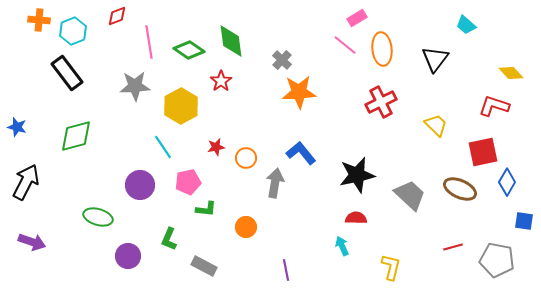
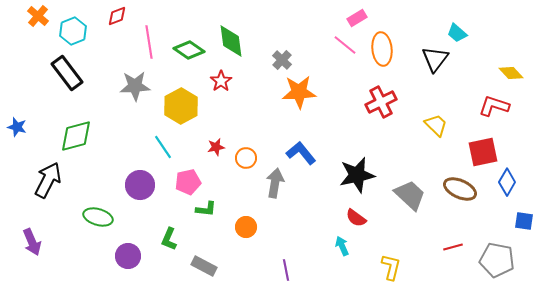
orange cross at (39, 20): moved 1 px left, 4 px up; rotated 35 degrees clockwise
cyan trapezoid at (466, 25): moved 9 px left, 8 px down
black arrow at (26, 182): moved 22 px right, 2 px up
red semicircle at (356, 218): rotated 145 degrees counterclockwise
purple arrow at (32, 242): rotated 48 degrees clockwise
